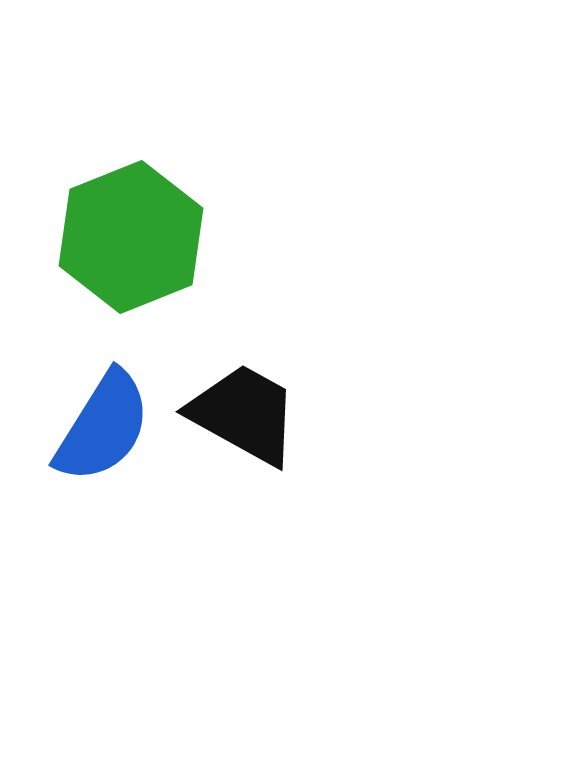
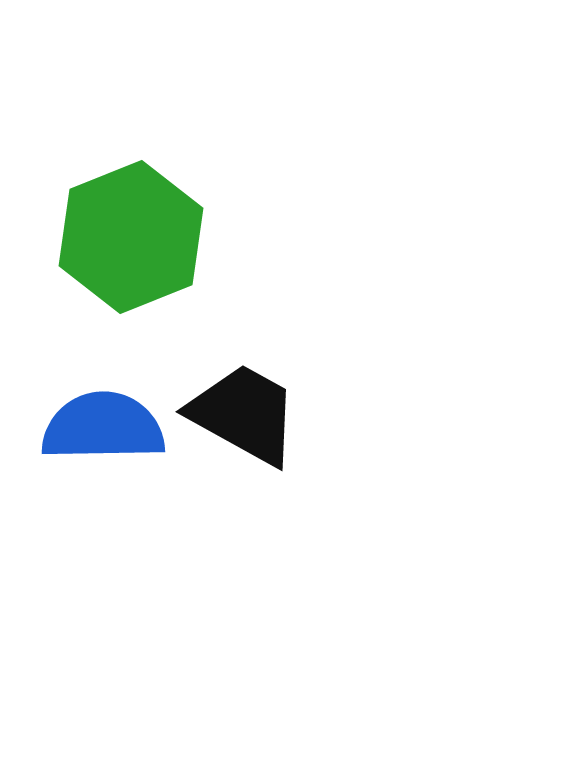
blue semicircle: rotated 123 degrees counterclockwise
